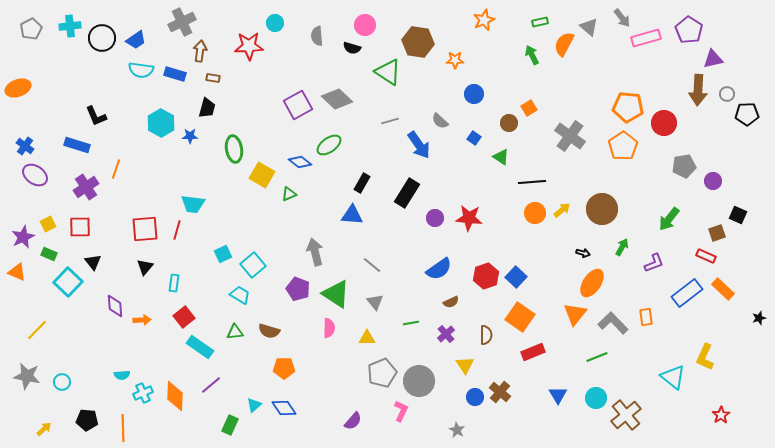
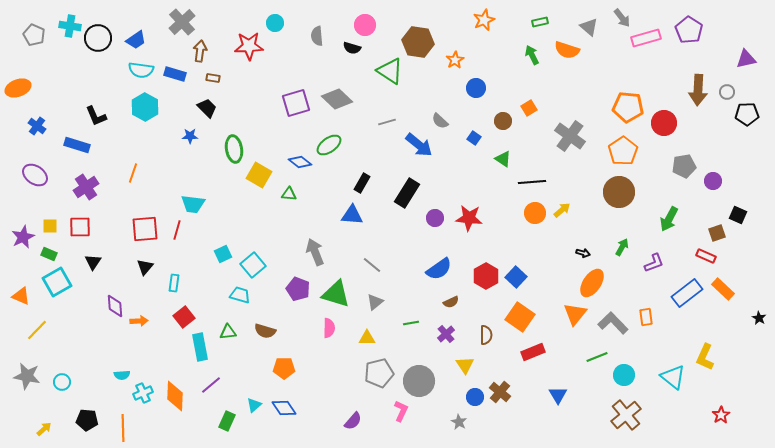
gray cross at (182, 22): rotated 16 degrees counterclockwise
cyan cross at (70, 26): rotated 15 degrees clockwise
gray pentagon at (31, 29): moved 3 px right, 6 px down; rotated 20 degrees counterclockwise
black circle at (102, 38): moved 4 px left
orange semicircle at (564, 44): moved 3 px right, 6 px down; rotated 100 degrees counterclockwise
purple triangle at (713, 59): moved 33 px right
orange star at (455, 60): rotated 30 degrees counterclockwise
green triangle at (388, 72): moved 2 px right, 1 px up
blue circle at (474, 94): moved 2 px right, 6 px up
gray circle at (727, 94): moved 2 px up
purple square at (298, 105): moved 2 px left, 2 px up; rotated 12 degrees clockwise
black trapezoid at (207, 108): rotated 60 degrees counterclockwise
gray line at (390, 121): moved 3 px left, 1 px down
cyan hexagon at (161, 123): moved 16 px left, 16 px up
brown circle at (509, 123): moved 6 px left, 2 px up
blue arrow at (419, 145): rotated 16 degrees counterclockwise
blue cross at (25, 146): moved 12 px right, 20 px up
orange pentagon at (623, 146): moved 5 px down
green triangle at (501, 157): moved 2 px right, 2 px down
orange line at (116, 169): moved 17 px right, 4 px down
yellow square at (262, 175): moved 3 px left
green triangle at (289, 194): rotated 28 degrees clockwise
brown circle at (602, 209): moved 17 px right, 17 px up
green arrow at (669, 219): rotated 10 degrees counterclockwise
yellow square at (48, 224): moved 2 px right, 2 px down; rotated 28 degrees clockwise
gray arrow at (315, 252): rotated 8 degrees counterclockwise
black triangle at (93, 262): rotated 12 degrees clockwise
orange triangle at (17, 272): moved 4 px right, 24 px down
red hexagon at (486, 276): rotated 10 degrees counterclockwise
cyan square at (68, 282): moved 11 px left; rotated 16 degrees clockwise
green triangle at (336, 294): rotated 16 degrees counterclockwise
cyan trapezoid at (240, 295): rotated 15 degrees counterclockwise
gray triangle at (375, 302): rotated 30 degrees clockwise
black star at (759, 318): rotated 24 degrees counterclockwise
orange arrow at (142, 320): moved 3 px left, 1 px down
brown semicircle at (269, 331): moved 4 px left
green triangle at (235, 332): moved 7 px left
cyan rectangle at (200, 347): rotated 44 degrees clockwise
gray pentagon at (382, 373): moved 3 px left; rotated 8 degrees clockwise
cyan circle at (596, 398): moved 28 px right, 23 px up
green rectangle at (230, 425): moved 3 px left, 4 px up
gray star at (457, 430): moved 2 px right, 8 px up
